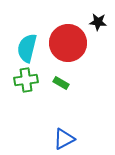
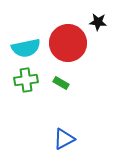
cyan semicircle: moved 1 px left; rotated 116 degrees counterclockwise
